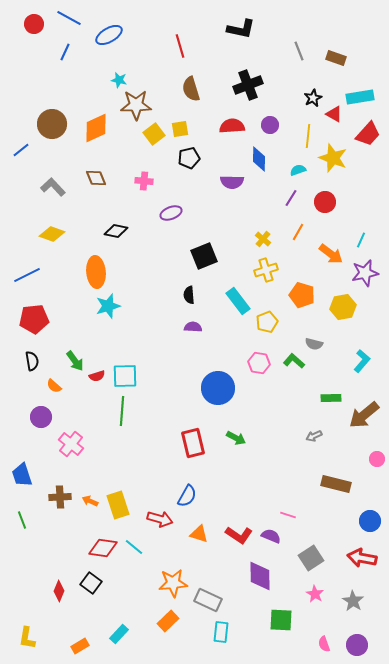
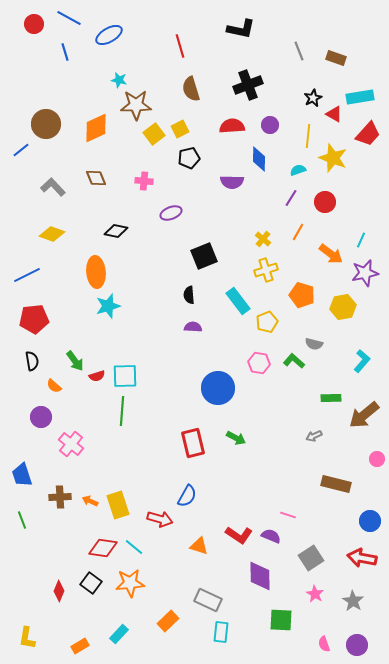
blue line at (65, 52): rotated 42 degrees counterclockwise
brown circle at (52, 124): moved 6 px left
yellow square at (180, 129): rotated 18 degrees counterclockwise
orange triangle at (199, 534): moved 12 px down
orange star at (173, 583): moved 43 px left
